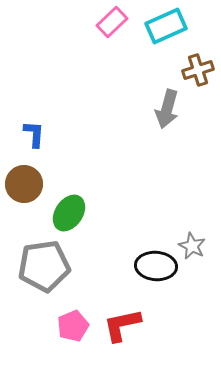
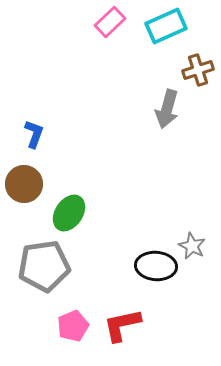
pink rectangle: moved 2 px left
blue L-shape: rotated 16 degrees clockwise
